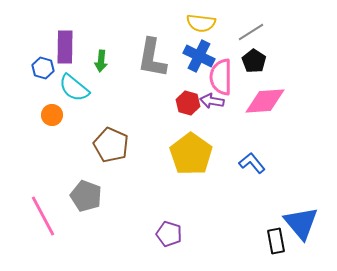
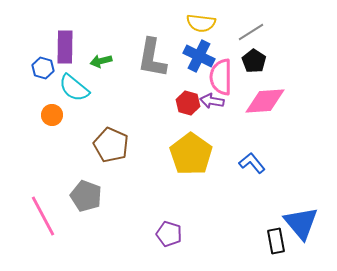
green arrow: rotated 70 degrees clockwise
